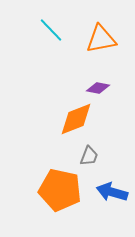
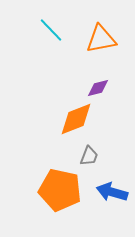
purple diamond: rotated 25 degrees counterclockwise
